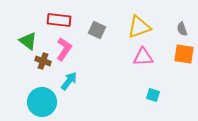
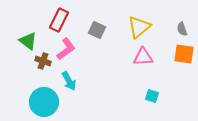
red rectangle: rotated 70 degrees counterclockwise
yellow triangle: rotated 20 degrees counterclockwise
pink L-shape: moved 2 px right; rotated 20 degrees clockwise
cyan arrow: rotated 114 degrees clockwise
cyan square: moved 1 px left, 1 px down
cyan circle: moved 2 px right
